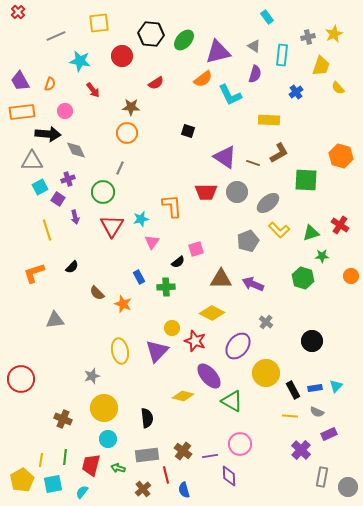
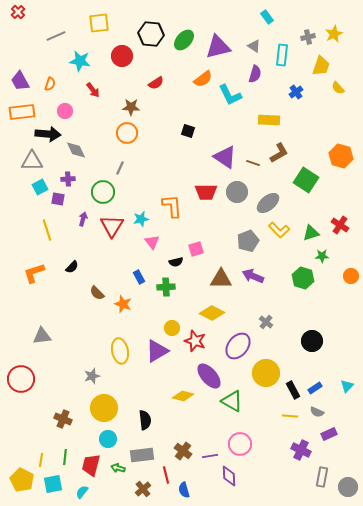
purple triangle at (218, 52): moved 5 px up
purple cross at (68, 179): rotated 16 degrees clockwise
green square at (306, 180): rotated 30 degrees clockwise
purple square at (58, 199): rotated 24 degrees counterclockwise
purple arrow at (75, 217): moved 8 px right, 2 px down; rotated 152 degrees counterclockwise
pink triangle at (152, 242): rotated 14 degrees counterclockwise
black semicircle at (178, 262): moved 2 px left; rotated 24 degrees clockwise
purple arrow at (253, 284): moved 8 px up
gray triangle at (55, 320): moved 13 px left, 16 px down
purple triangle at (157, 351): rotated 15 degrees clockwise
cyan triangle at (336, 386): moved 11 px right
blue rectangle at (315, 388): rotated 24 degrees counterclockwise
black semicircle at (147, 418): moved 2 px left, 2 px down
purple cross at (301, 450): rotated 18 degrees counterclockwise
gray rectangle at (147, 455): moved 5 px left
yellow pentagon at (22, 480): rotated 15 degrees counterclockwise
